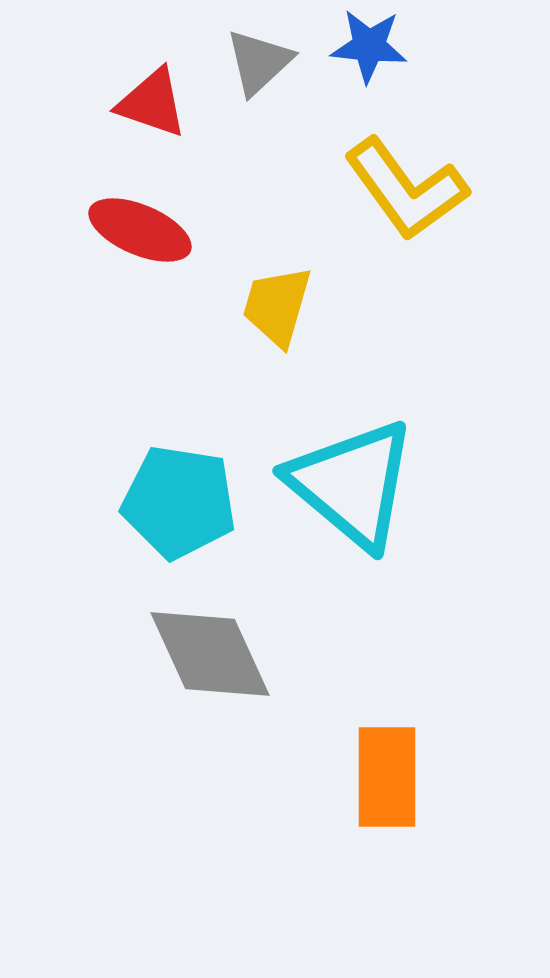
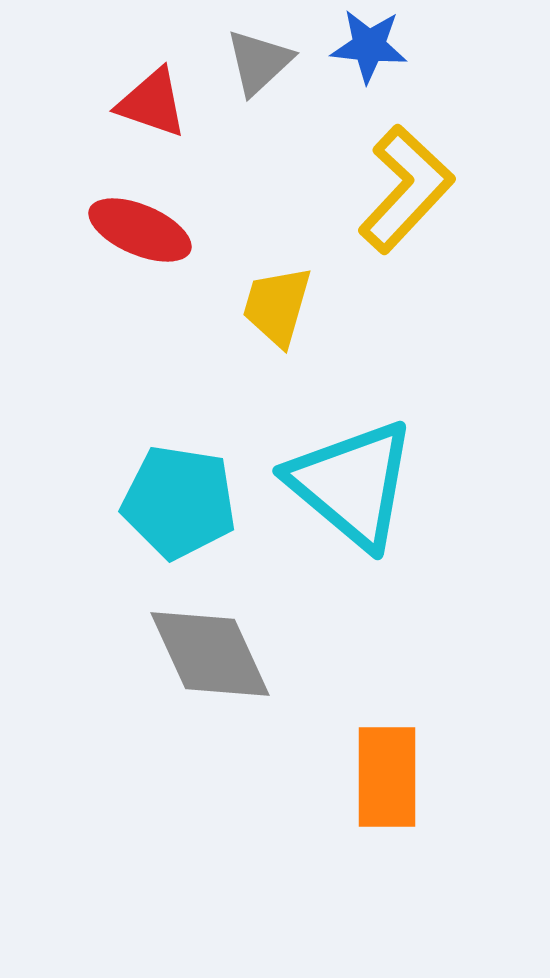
yellow L-shape: rotated 101 degrees counterclockwise
